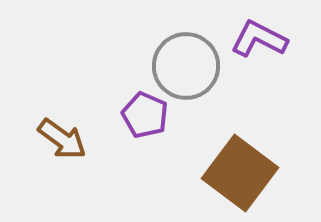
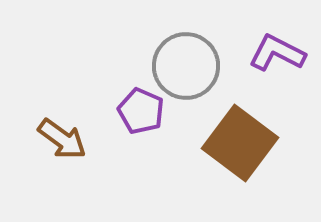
purple L-shape: moved 18 px right, 14 px down
purple pentagon: moved 4 px left, 4 px up
brown square: moved 30 px up
